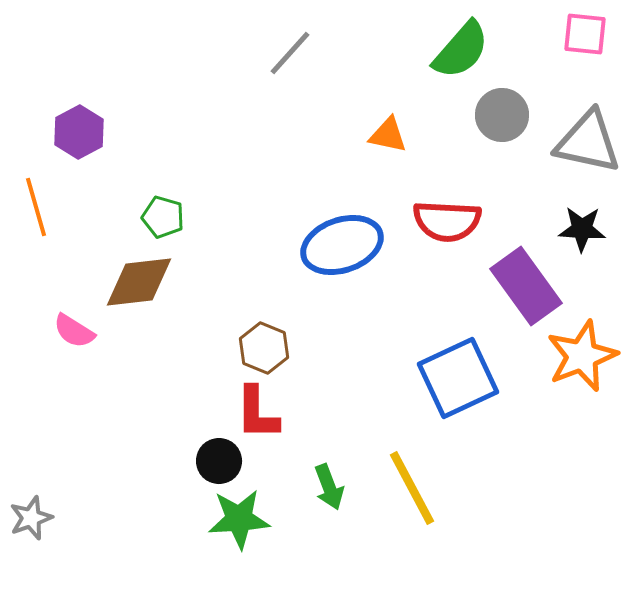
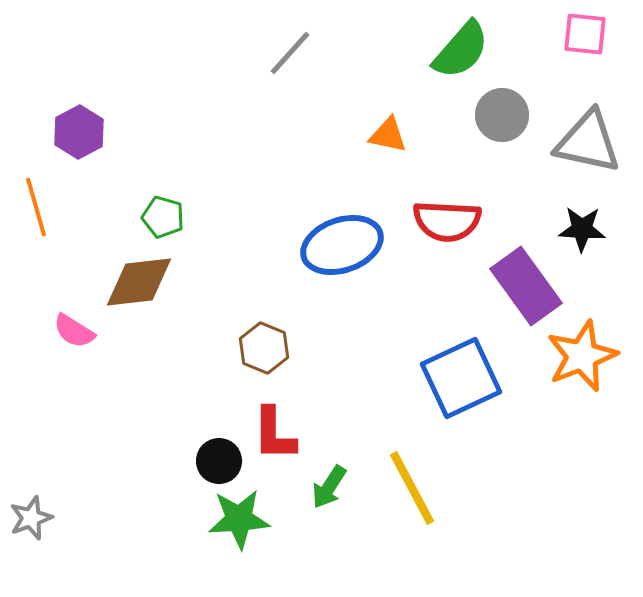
blue square: moved 3 px right
red L-shape: moved 17 px right, 21 px down
green arrow: rotated 54 degrees clockwise
